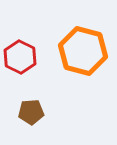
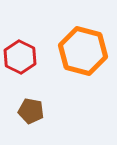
brown pentagon: moved 1 px up; rotated 15 degrees clockwise
